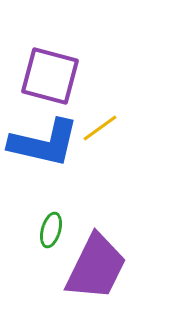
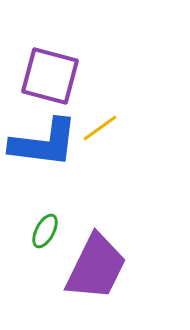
blue L-shape: rotated 6 degrees counterclockwise
green ellipse: moved 6 px left, 1 px down; rotated 12 degrees clockwise
